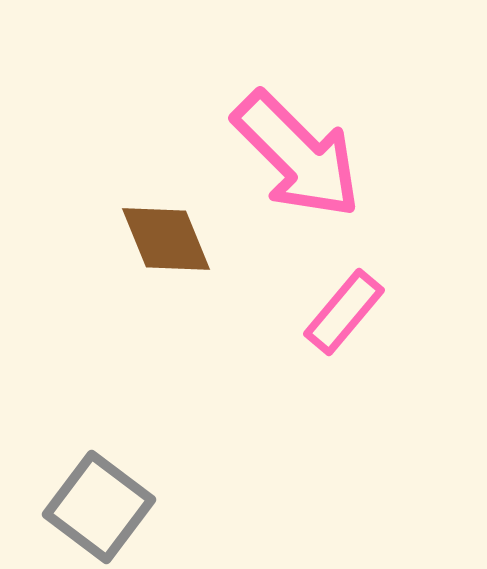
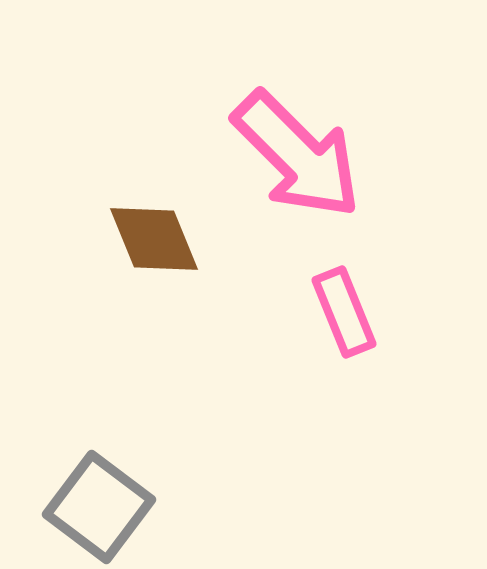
brown diamond: moved 12 px left
pink rectangle: rotated 62 degrees counterclockwise
